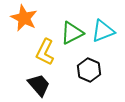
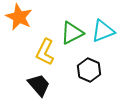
orange star: moved 5 px left, 1 px up
